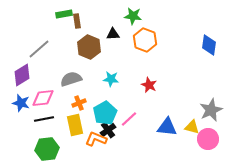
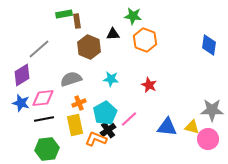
gray star: moved 1 px right; rotated 25 degrees clockwise
